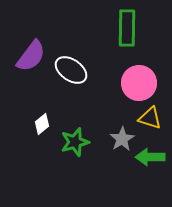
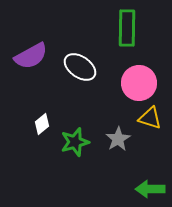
purple semicircle: rotated 24 degrees clockwise
white ellipse: moved 9 px right, 3 px up
gray star: moved 4 px left
green arrow: moved 32 px down
